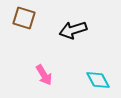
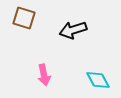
pink arrow: rotated 20 degrees clockwise
